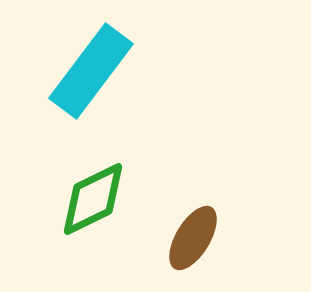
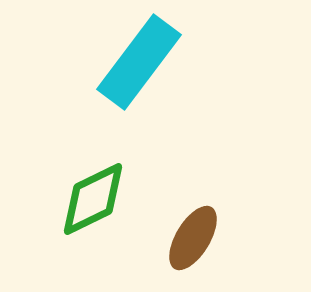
cyan rectangle: moved 48 px right, 9 px up
